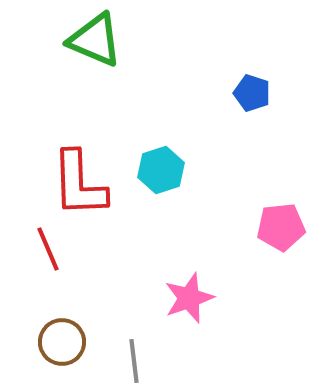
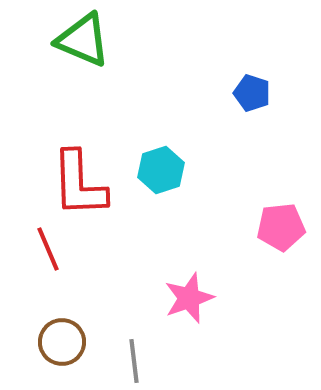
green triangle: moved 12 px left
